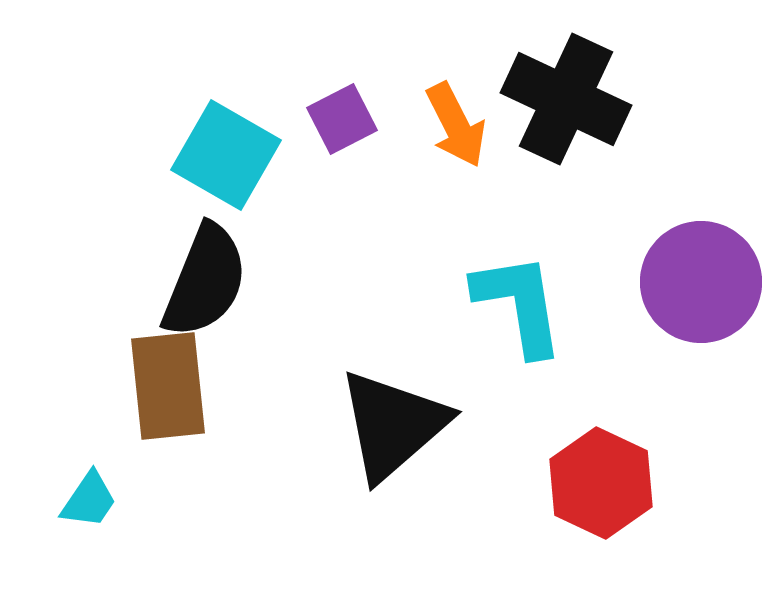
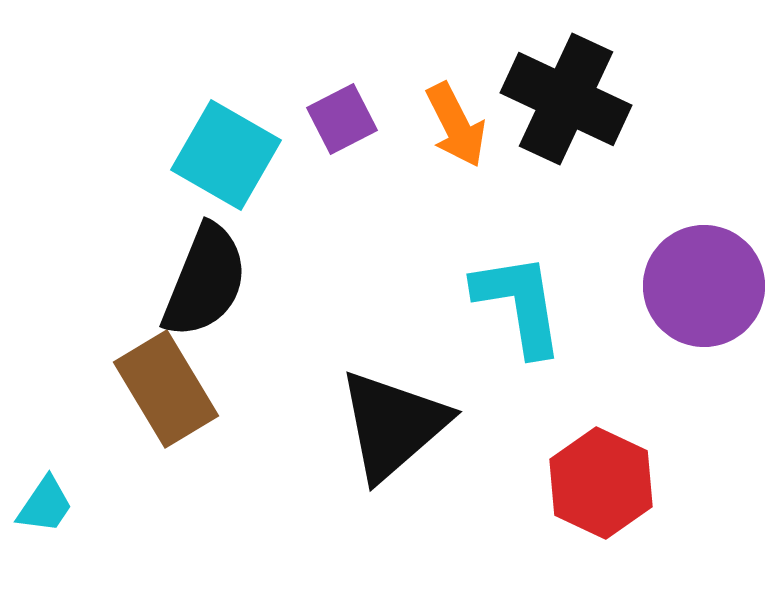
purple circle: moved 3 px right, 4 px down
brown rectangle: moved 2 px left, 3 px down; rotated 25 degrees counterclockwise
cyan trapezoid: moved 44 px left, 5 px down
